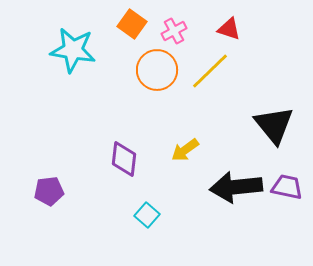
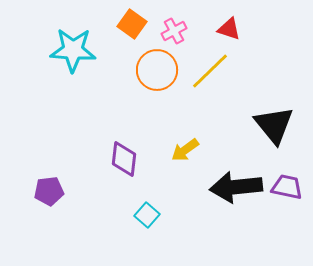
cyan star: rotated 6 degrees counterclockwise
